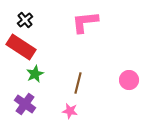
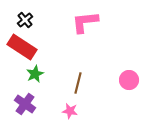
red rectangle: moved 1 px right
